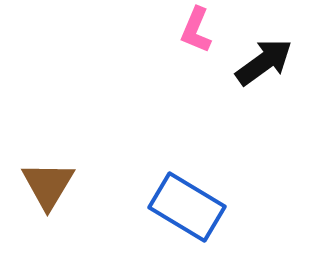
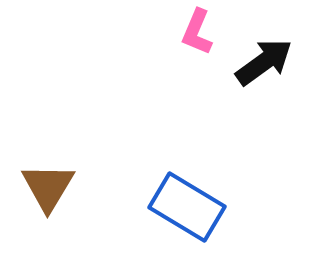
pink L-shape: moved 1 px right, 2 px down
brown triangle: moved 2 px down
